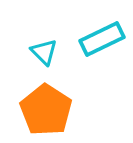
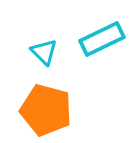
orange pentagon: rotated 18 degrees counterclockwise
